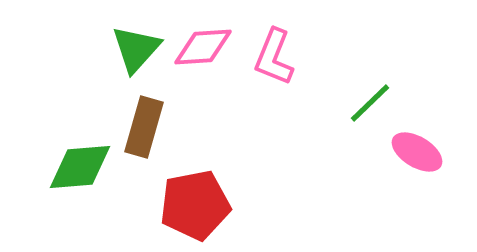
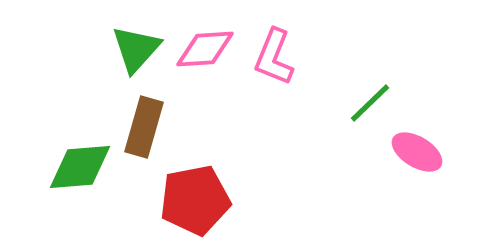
pink diamond: moved 2 px right, 2 px down
red pentagon: moved 5 px up
